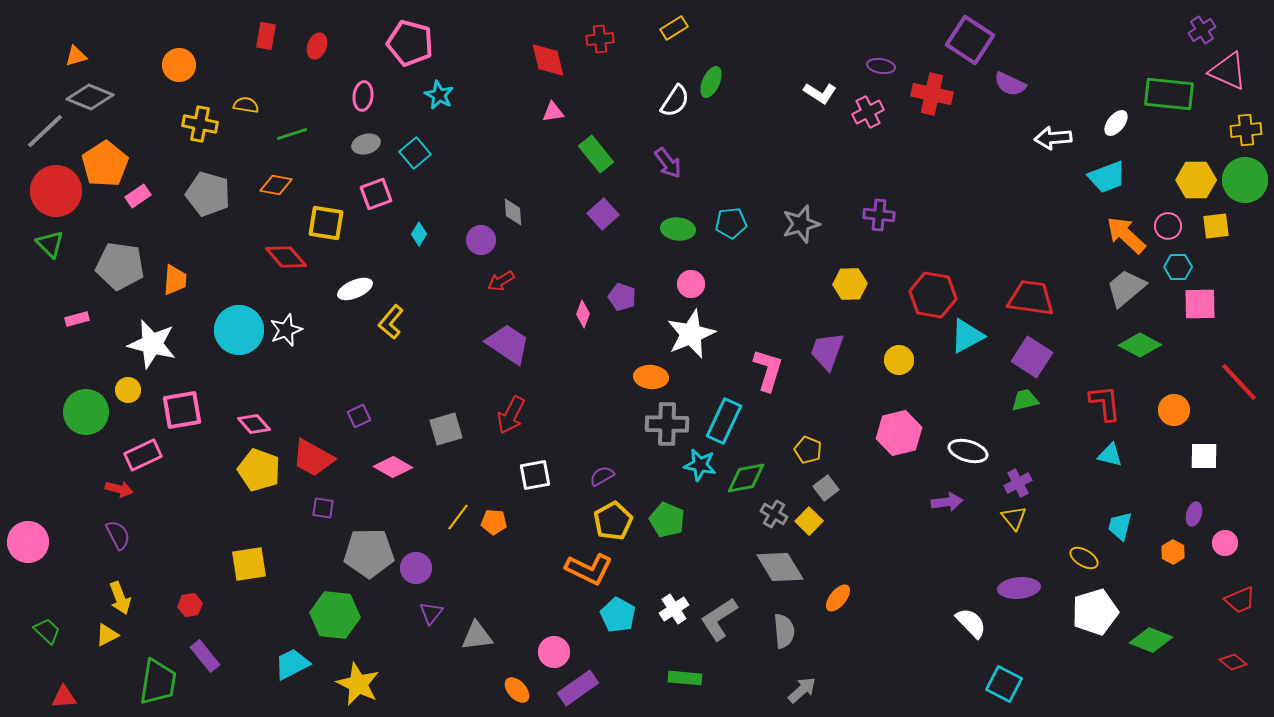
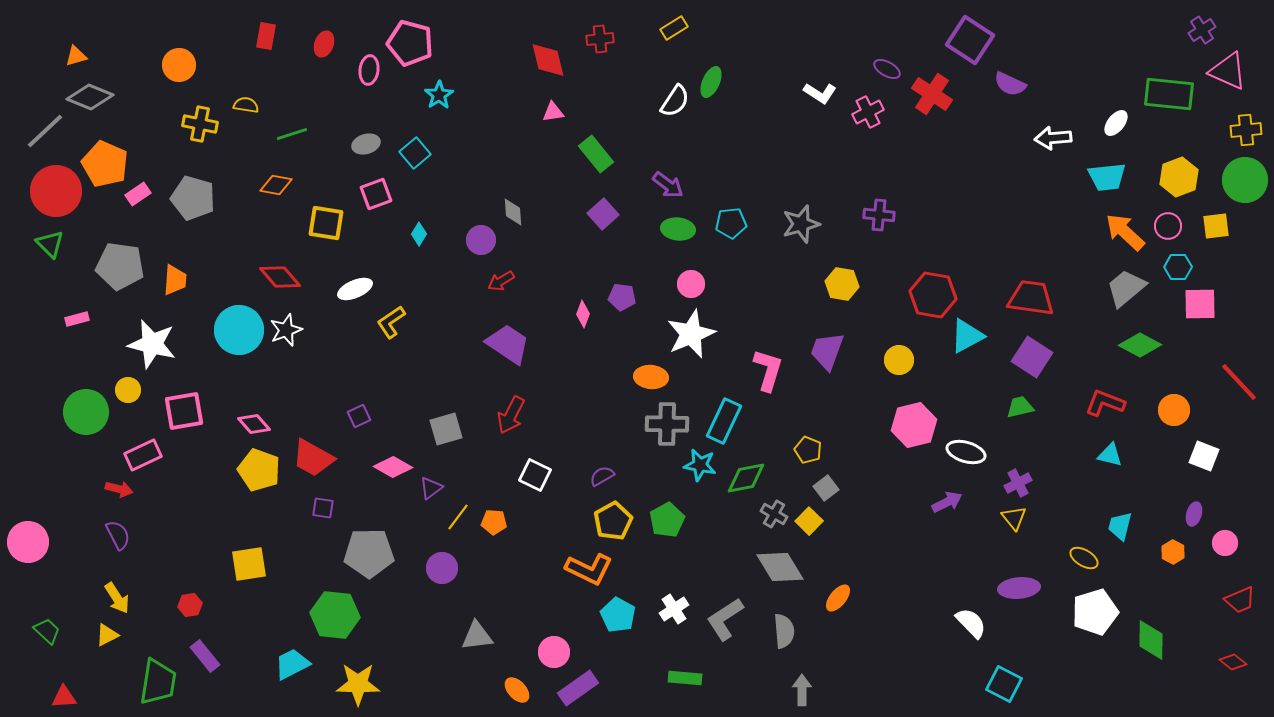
red ellipse at (317, 46): moved 7 px right, 2 px up
purple ellipse at (881, 66): moved 6 px right, 3 px down; rotated 20 degrees clockwise
red cross at (932, 94): rotated 21 degrees clockwise
cyan star at (439, 95): rotated 12 degrees clockwise
pink ellipse at (363, 96): moved 6 px right, 26 px up
purple arrow at (668, 163): moved 22 px down; rotated 16 degrees counterclockwise
orange pentagon at (105, 164): rotated 15 degrees counterclockwise
cyan trapezoid at (1107, 177): rotated 15 degrees clockwise
yellow hexagon at (1196, 180): moved 17 px left, 3 px up; rotated 21 degrees counterclockwise
gray pentagon at (208, 194): moved 15 px left, 4 px down
pink rectangle at (138, 196): moved 2 px up
orange arrow at (1126, 235): moved 1 px left, 3 px up
red diamond at (286, 257): moved 6 px left, 20 px down
yellow hexagon at (850, 284): moved 8 px left; rotated 12 degrees clockwise
purple pentagon at (622, 297): rotated 12 degrees counterclockwise
yellow L-shape at (391, 322): rotated 16 degrees clockwise
green trapezoid at (1025, 400): moved 5 px left, 7 px down
red L-shape at (1105, 403): rotated 63 degrees counterclockwise
pink square at (182, 410): moved 2 px right, 1 px down
pink hexagon at (899, 433): moved 15 px right, 8 px up
white ellipse at (968, 451): moved 2 px left, 1 px down
white square at (1204, 456): rotated 20 degrees clockwise
white square at (535, 475): rotated 36 degrees clockwise
purple arrow at (947, 502): rotated 20 degrees counterclockwise
green pentagon at (667, 520): rotated 20 degrees clockwise
purple circle at (416, 568): moved 26 px right
yellow arrow at (120, 598): moved 3 px left; rotated 12 degrees counterclockwise
purple triangle at (431, 613): moved 125 px up; rotated 15 degrees clockwise
gray L-shape at (719, 619): moved 6 px right
green diamond at (1151, 640): rotated 69 degrees clockwise
yellow star at (358, 684): rotated 24 degrees counterclockwise
gray arrow at (802, 690): rotated 48 degrees counterclockwise
